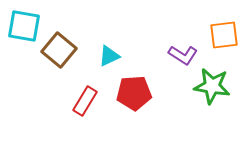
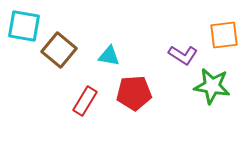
cyan triangle: rotated 35 degrees clockwise
